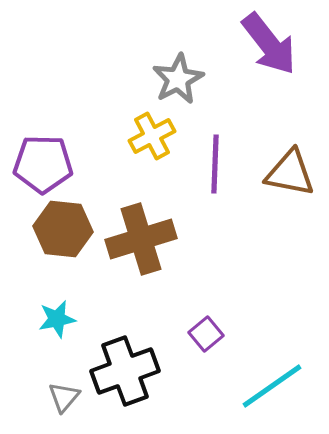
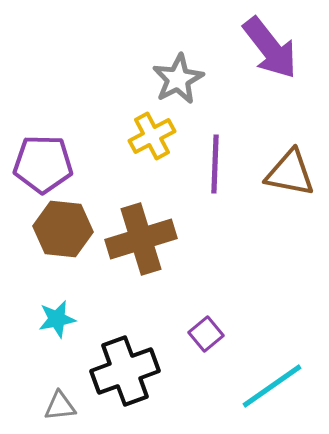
purple arrow: moved 1 px right, 4 px down
gray triangle: moved 4 px left, 9 px down; rotated 44 degrees clockwise
